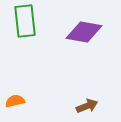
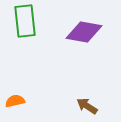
brown arrow: rotated 125 degrees counterclockwise
